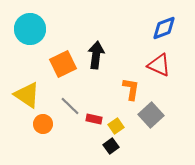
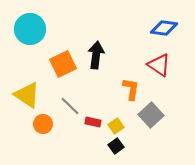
blue diamond: rotated 28 degrees clockwise
red triangle: rotated 10 degrees clockwise
red rectangle: moved 1 px left, 3 px down
black square: moved 5 px right
